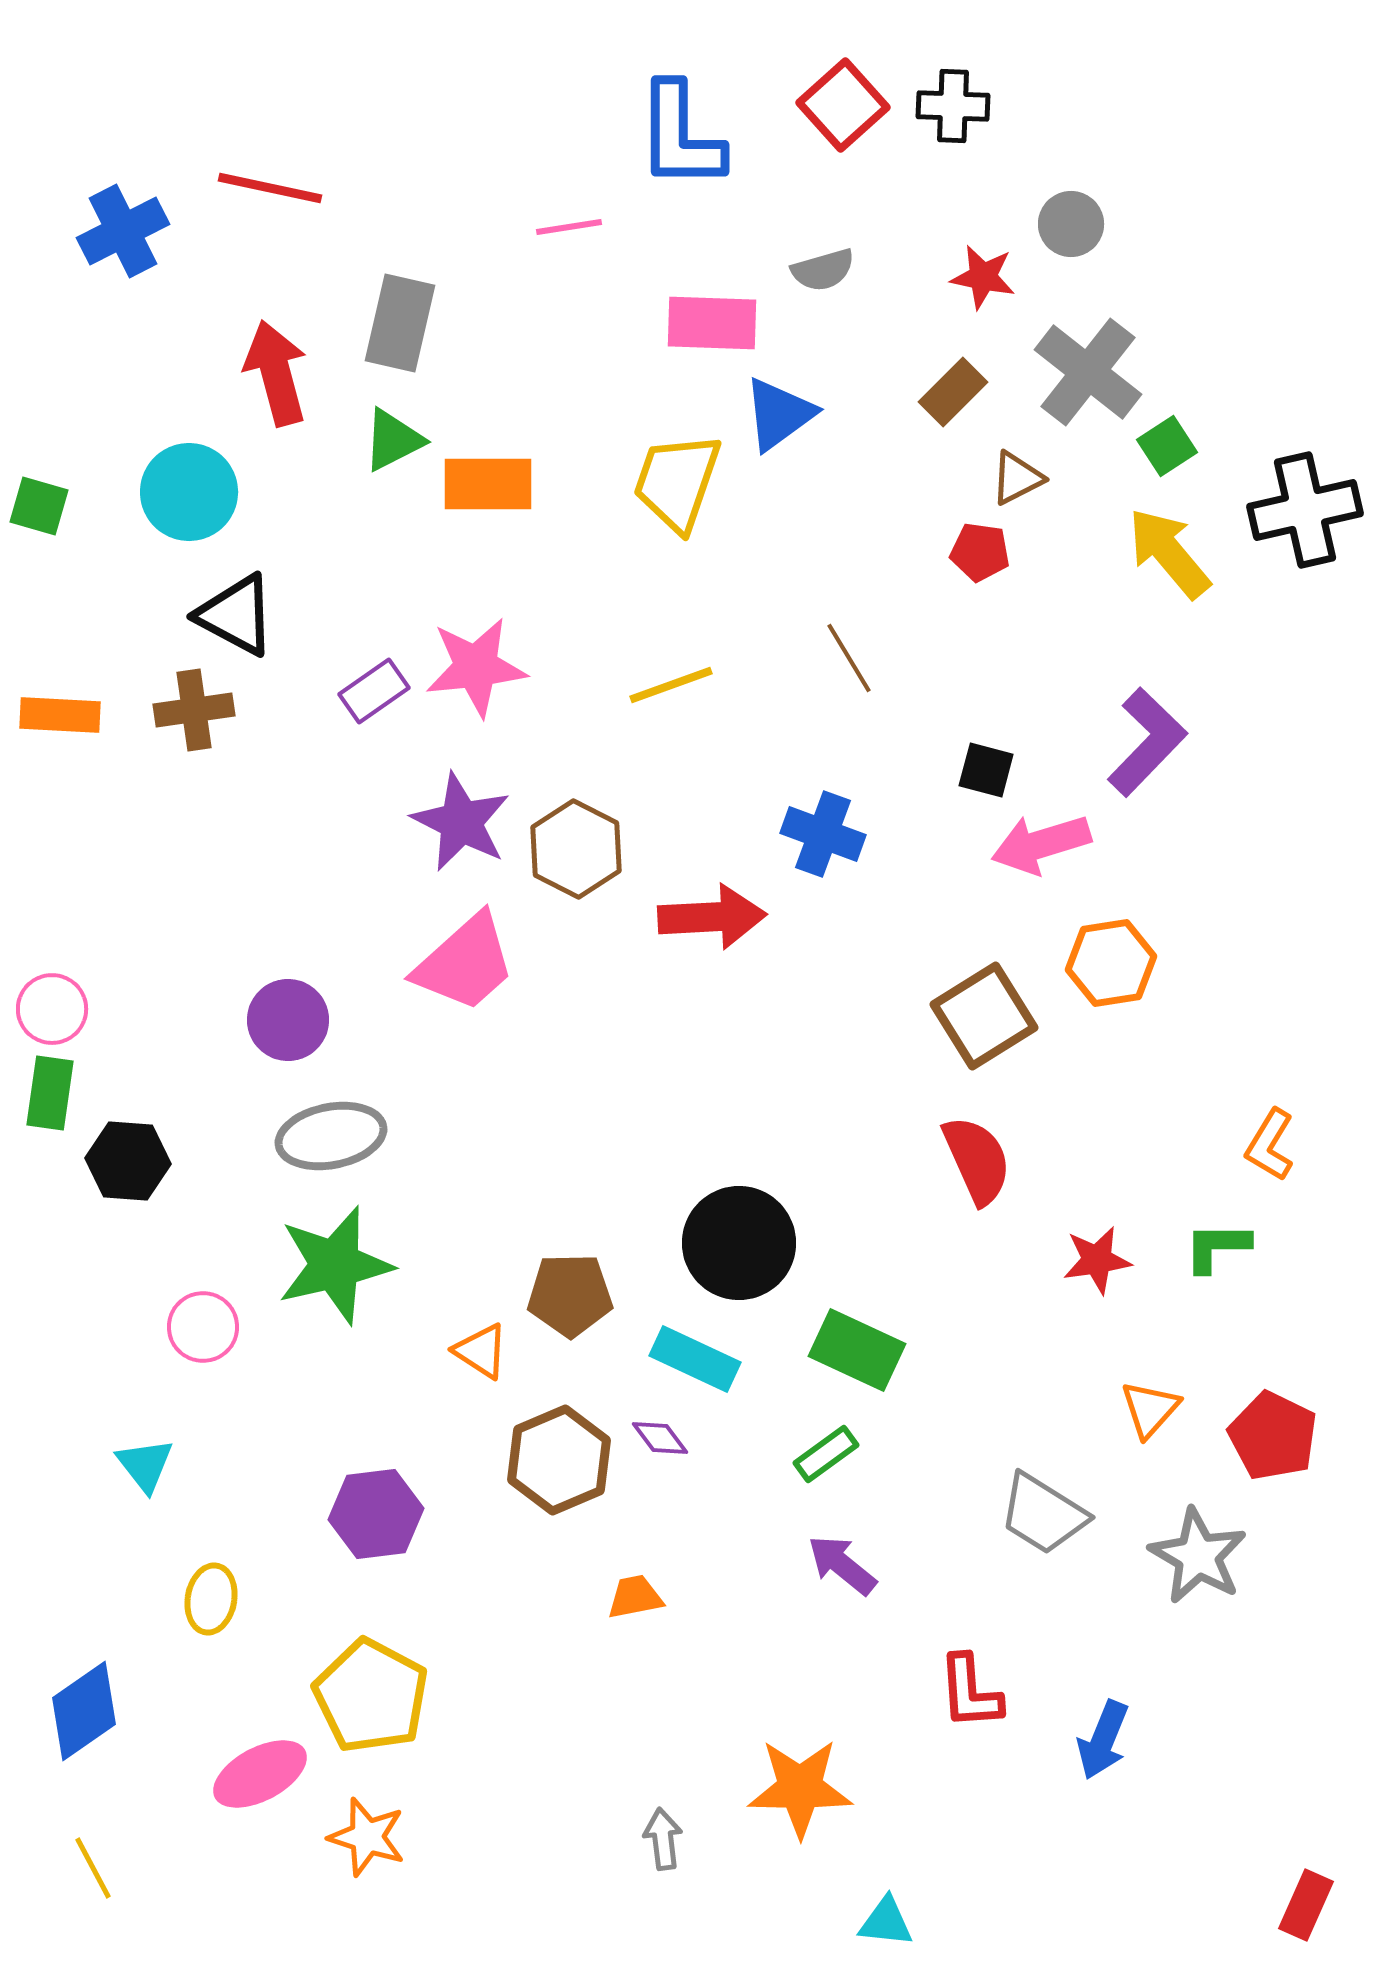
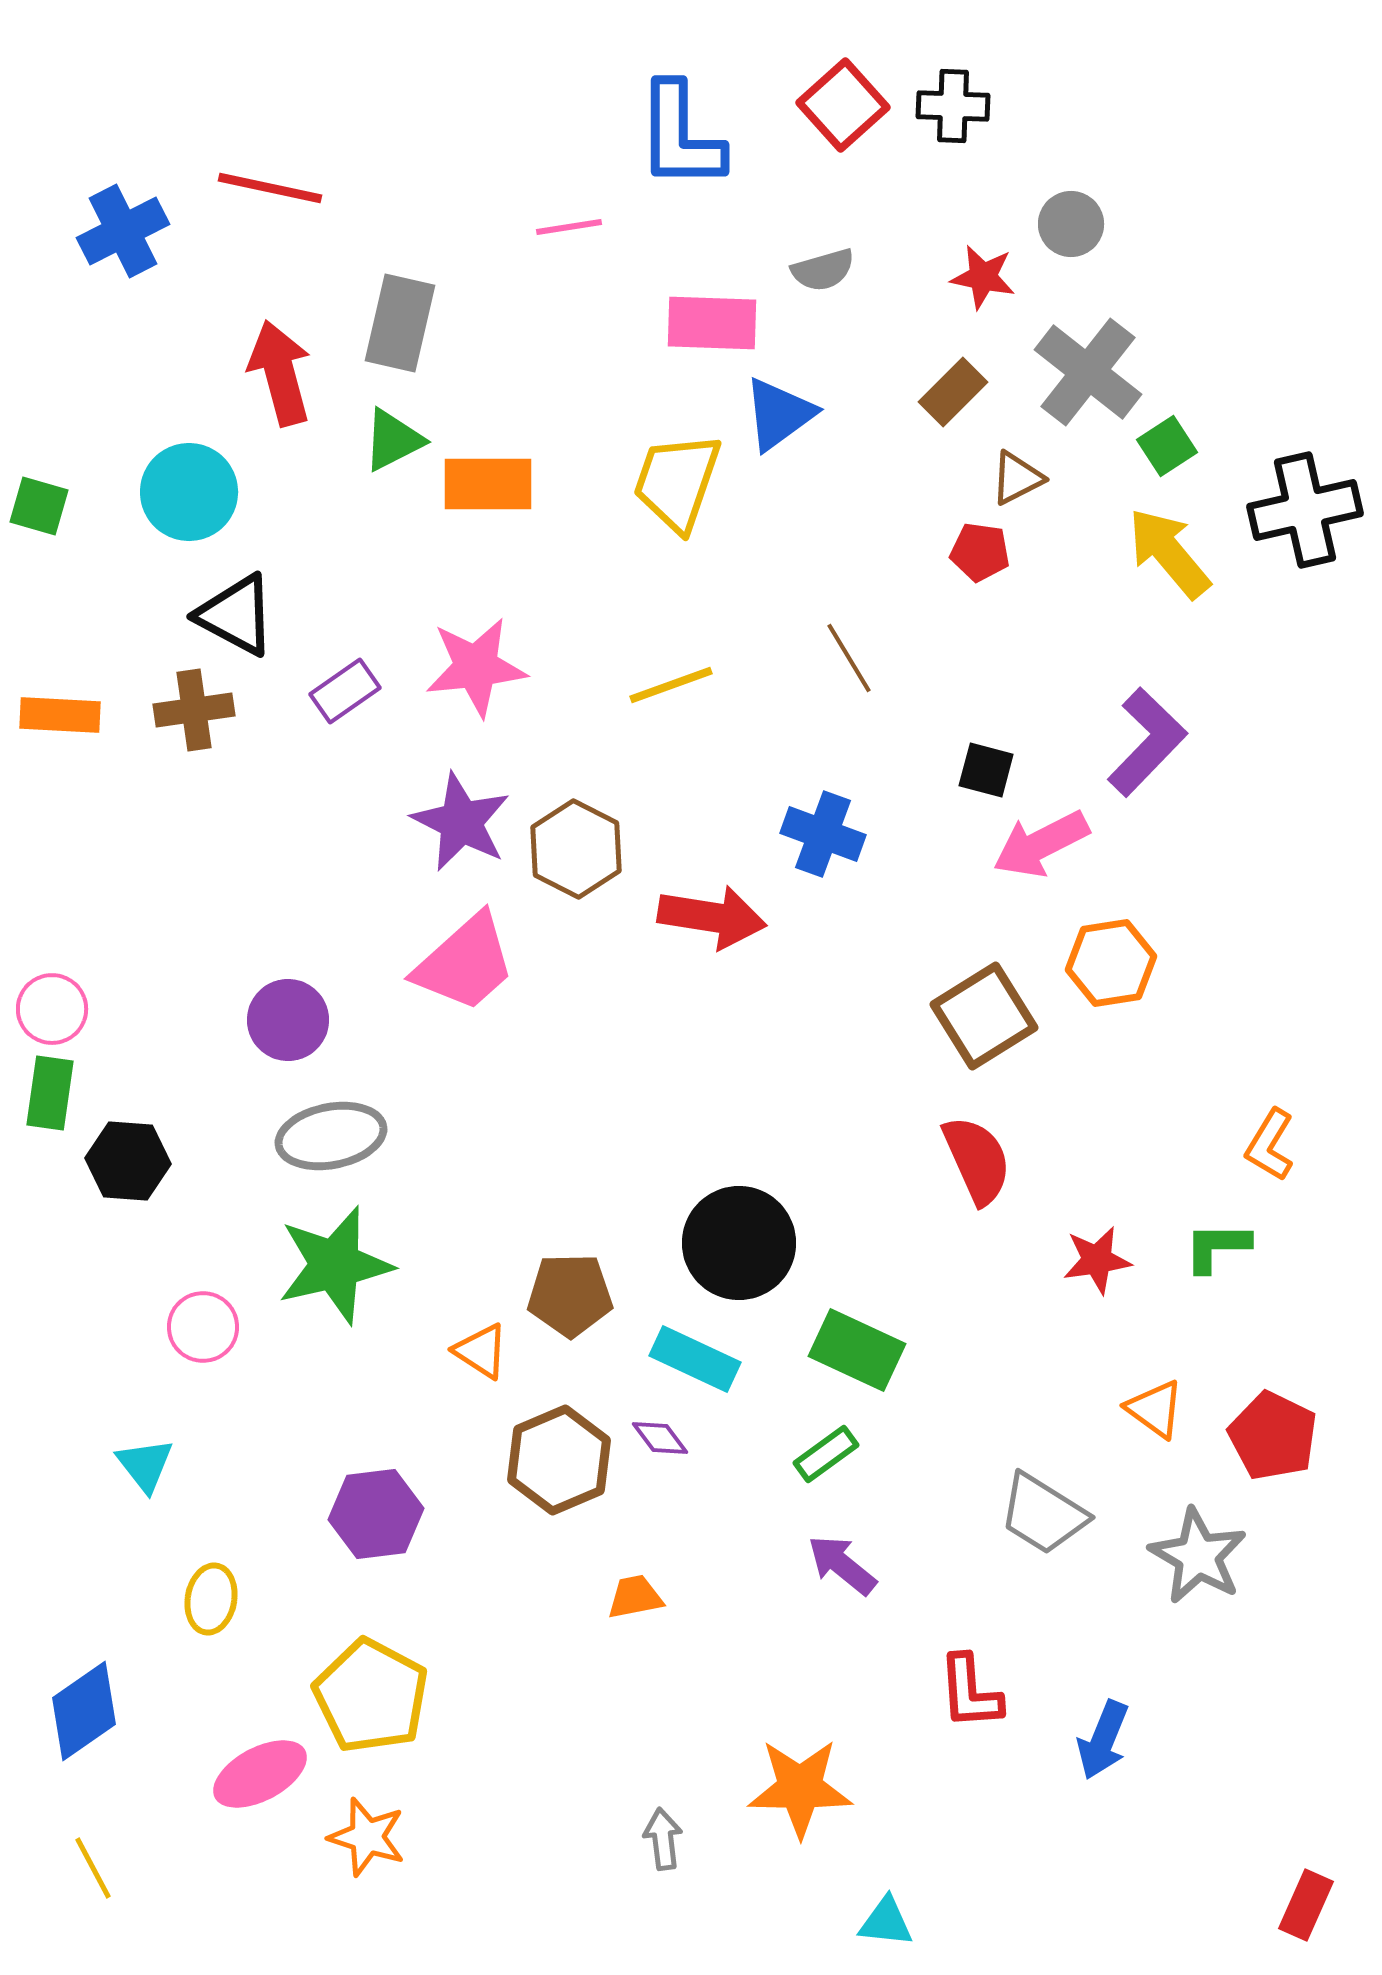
red arrow at (276, 373): moved 4 px right
purple rectangle at (374, 691): moved 29 px left
pink arrow at (1041, 844): rotated 10 degrees counterclockwise
red arrow at (712, 917): rotated 12 degrees clockwise
orange triangle at (1150, 1409): moved 5 px right; rotated 36 degrees counterclockwise
